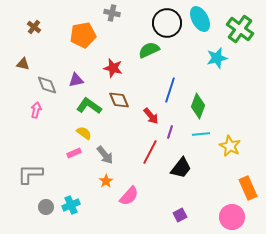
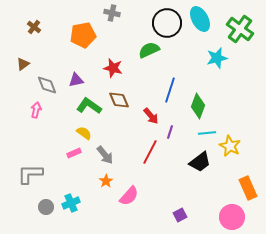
brown triangle: rotated 48 degrees counterclockwise
cyan line: moved 6 px right, 1 px up
black trapezoid: moved 19 px right, 6 px up; rotated 15 degrees clockwise
cyan cross: moved 2 px up
